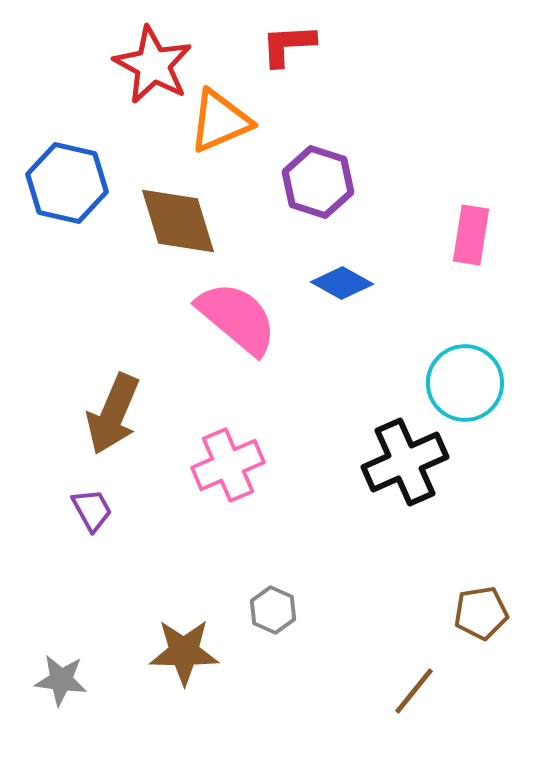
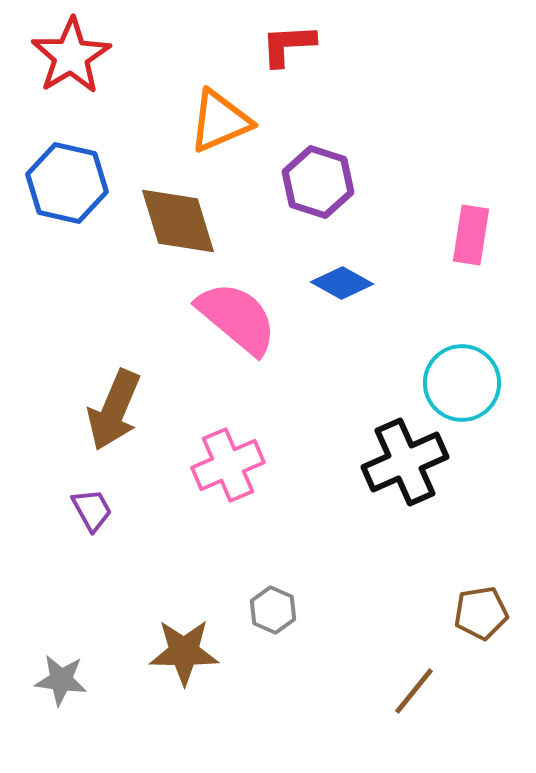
red star: moved 82 px left, 9 px up; rotated 12 degrees clockwise
cyan circle: moved 3 px left
brown arrow: moved 1 px right, 4 px up
